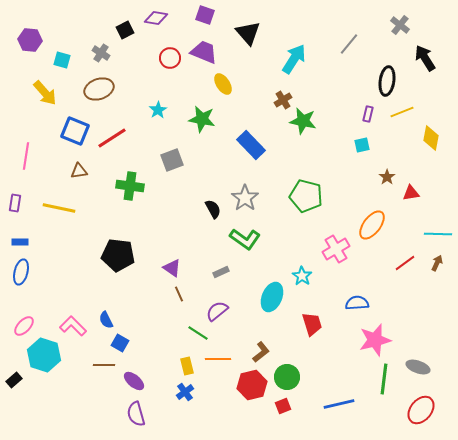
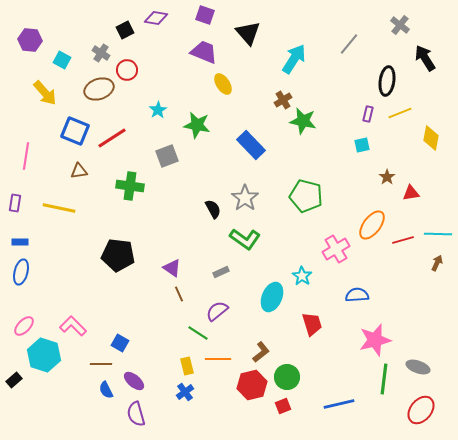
red circle at (170, 58): moved 43 px left, 12 px down
cyan square at (62, 60): rotated 12 degrees clockwise
yellow line at (402, 112): moved 2 px left, 1 px down
green star at (202, 119): moved 5 px left, 6 px down
gray square at (172, 160): moved 5 px left, 4 px up
red line at (405, 263): moved 2 px left, 23 px up; rotated 20 degrees clockwise
blue semicircle at (357, 303): moved 8 px up
blue semicircle at (106, 320): moved 70 px down
brown line at (104, 365): moved 3 px left, 1 px up
